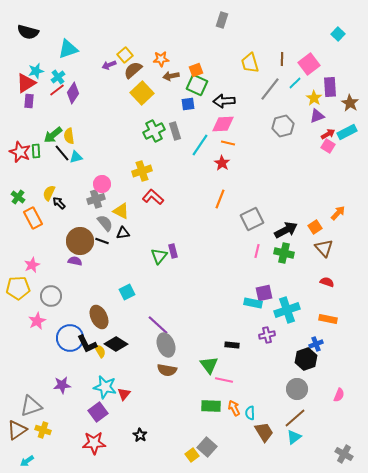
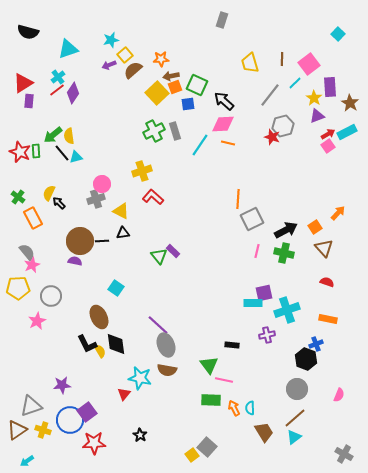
orange square at (196, 70): moved 21 px left, 17 px down
cyan star at (36, 71): moved 75 px right, 31 px up
red triangle at (26, 83): moved 3 px left
gray line at (270, 89): moved 6 px down
yellow square at (142, 93): moved 15 px right
black arrow at (224, 101): rotated 45 degrees clockwise
pink square at (328, 146): rotated 24 degrees clockwise
red star at (222, 163): moved 50 px right, 26 px up; rotated 14 degrees counterclockwise
orange line at (220, 199): moved 18 px right; rotated 18 degrees counterclockwise
gray semicircle at (105, 223): moved 78 px left, 29 px down
black line at (102, 241): rotated 24 degrees counterclockwise
purple rectangle at (173, 251): rotated 32 degrees counterclockwise
green triangle at (159, 256): rotated 18 degrees counterclockwise
cyan square at (127, 292): moved 11 px left, 4 px up; rotated 28 degrees counterclockwise
cyan rectangle at (253, 303): rotated 12 degrees counterclockwise
blue circle at (70, 338): moved 82 px down
black diamond at (116, 344): rotated 50 degrees clockwise
black hexagon at (306, 359): rotated 20 degrees counterclockwise
cyan star at (105, 387): moved 35 px right, 9 px up
green rectangle at (211, 406): moved 6 px up
purple square at (98, 412): moved 11 px left
cyan semicircle at (250, 413): moved 5 px up
